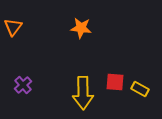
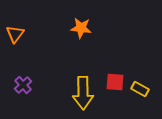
orange triangle: moved 2 px right, 7 px down
